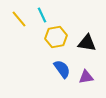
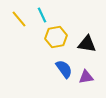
black triangle: moved 1 px down
blue semicircle: moved 2 px right
